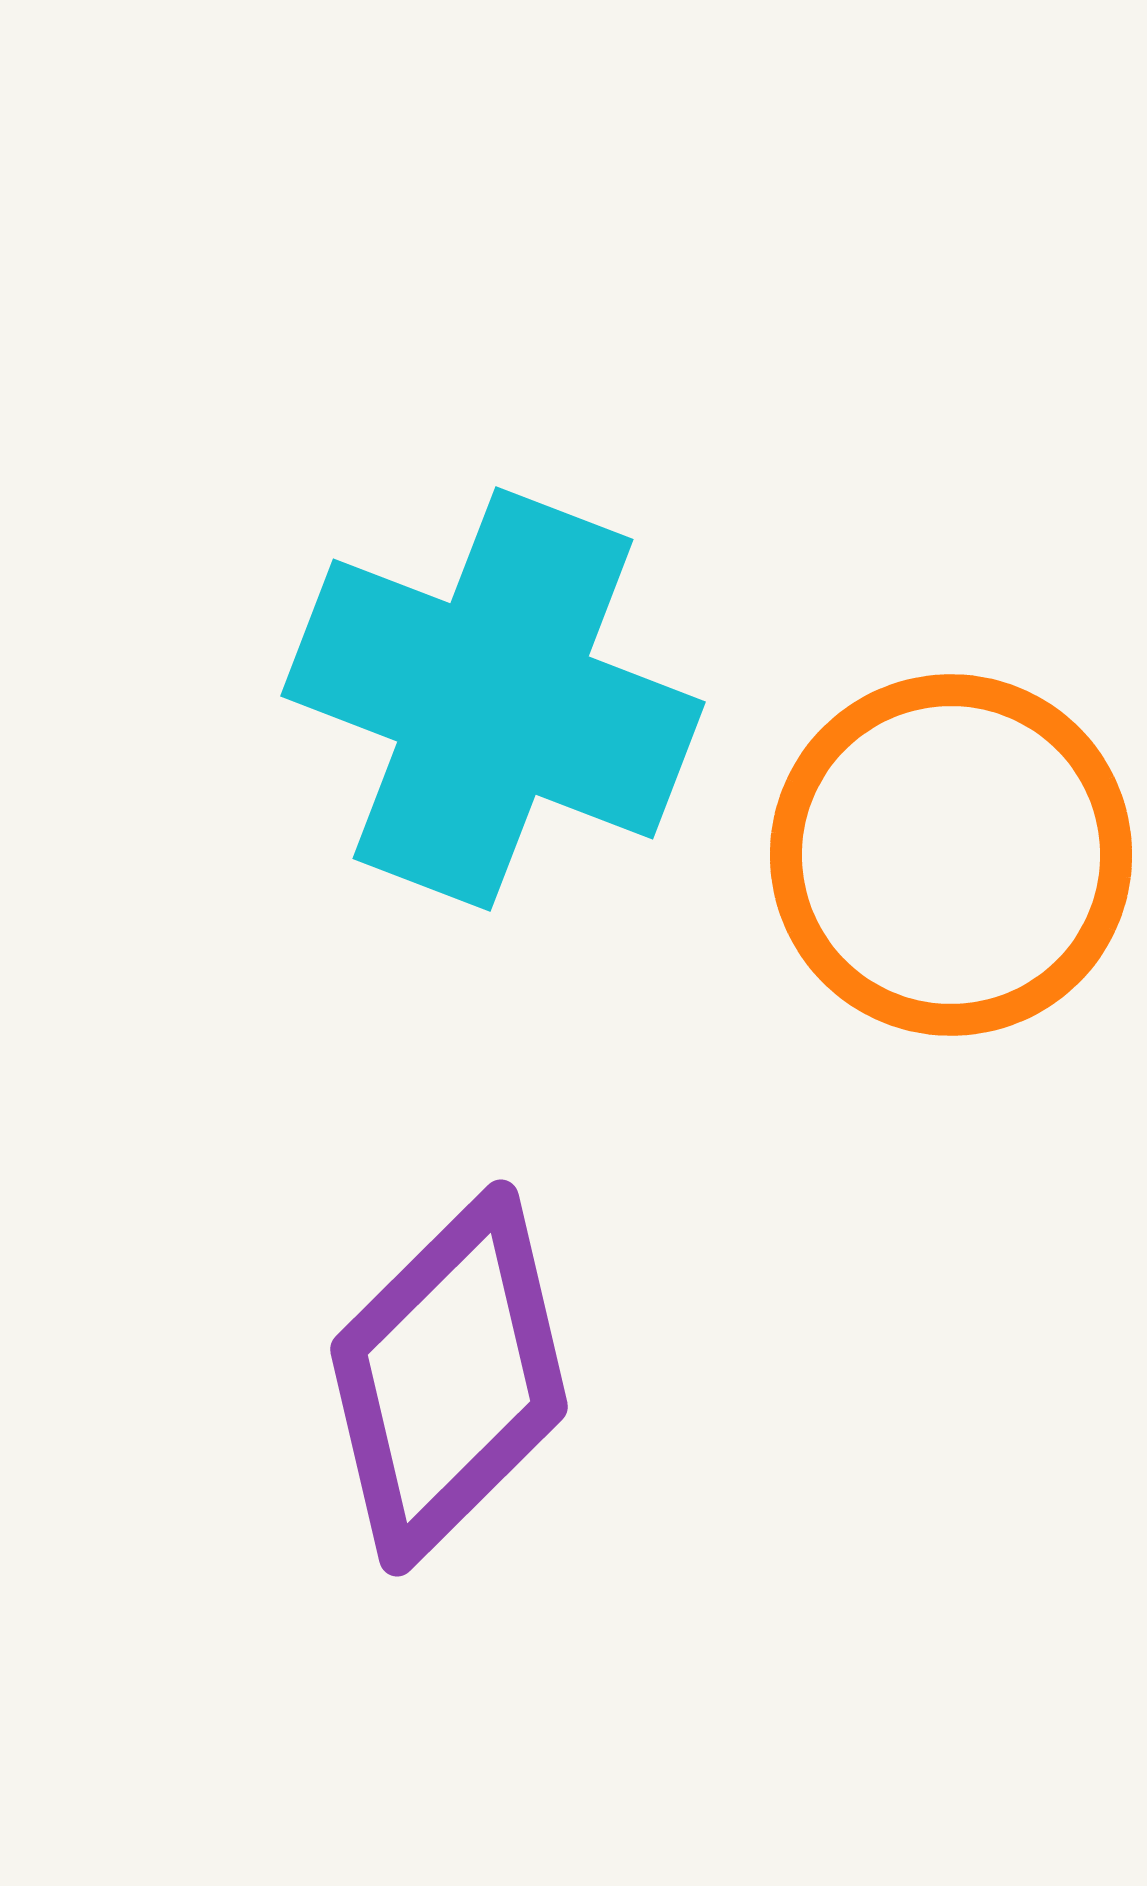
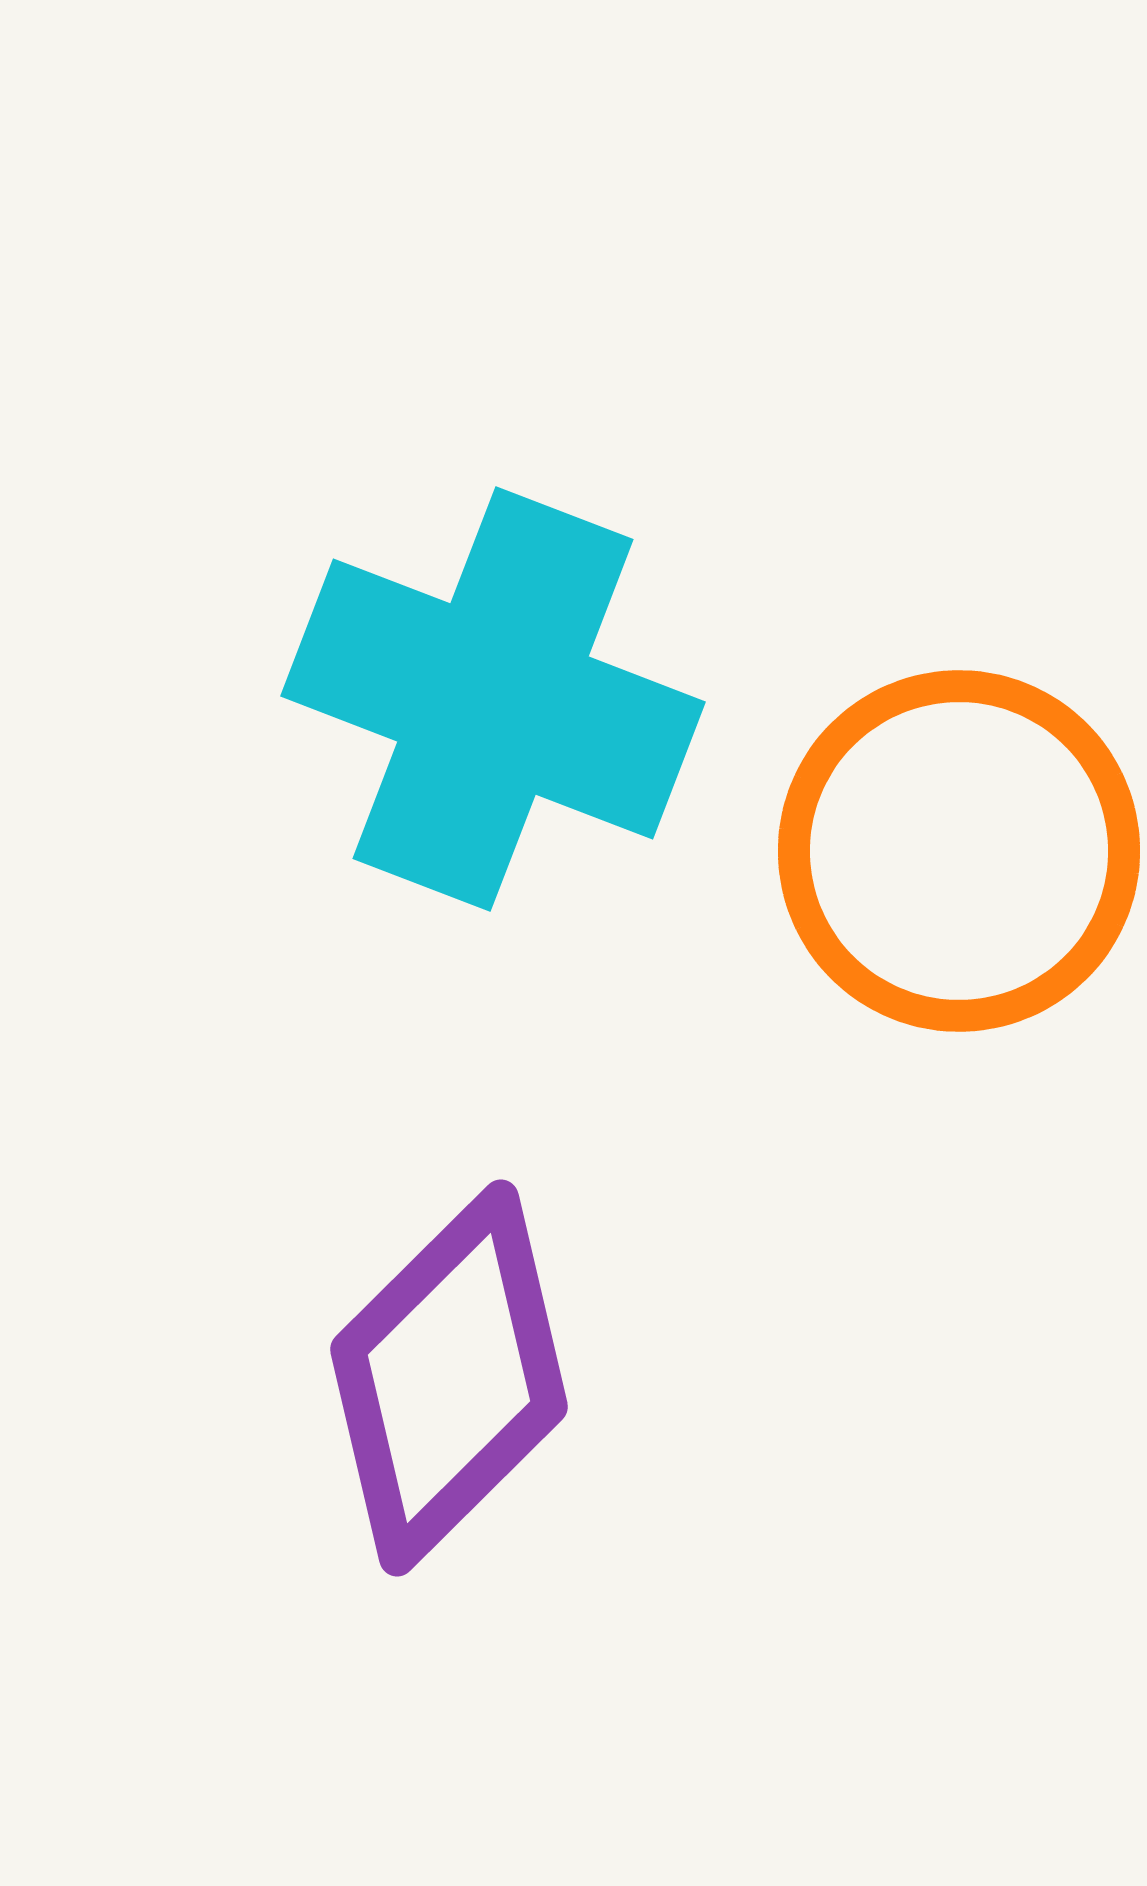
orange circle: moved 8 px right, 4 px up
